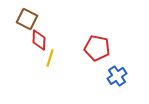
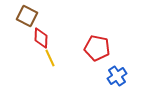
brown square: moved 3 px up
red diamond: moved 2 px right, 2 px up
yellow line: rotated 42 degrees counterclockwise
